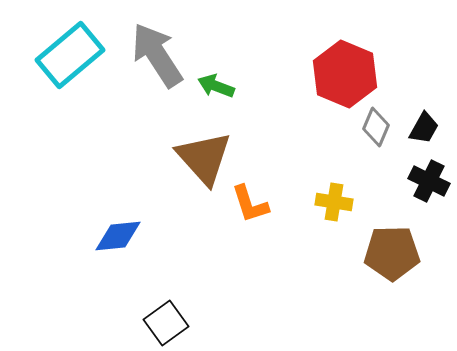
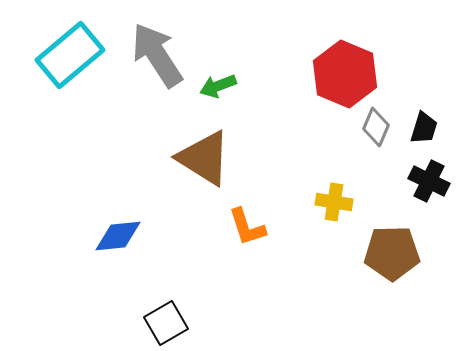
green arrow: moved 2 px right; rotated 42 degrees counterclockwise
black trapezoid: rotated 12 degrees counterclockwise
brown triangle: rotated 16 degrees counterclockwise
orange L-shape: moved 3 px left, 23 px down
black square: rotated 6 degrees clockwise
